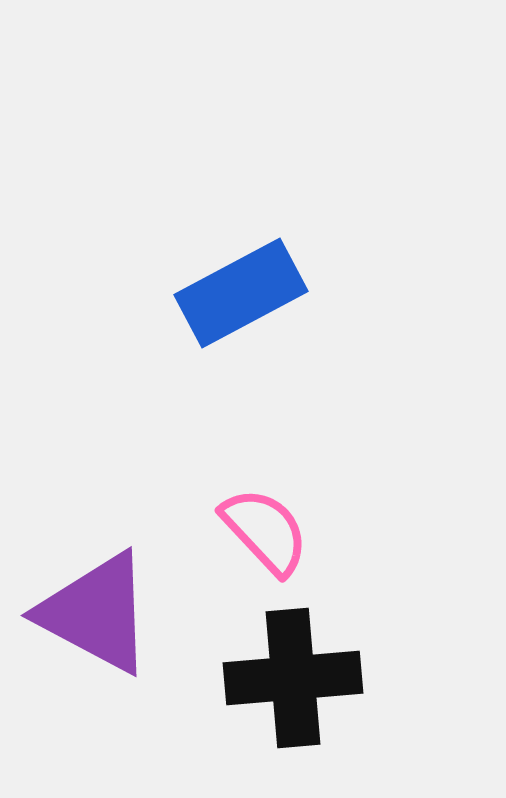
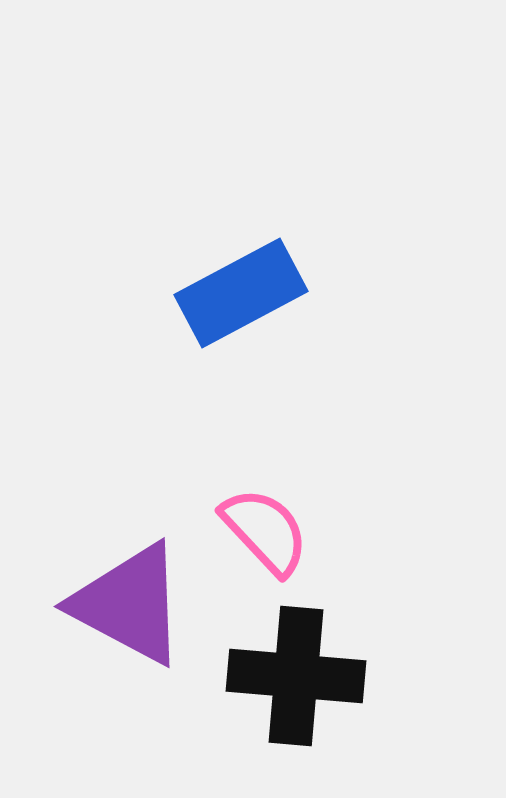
purple triangle: moved 33 px right, 9 px up
black cross: moved 3 px right, 2 px up; rotated 10 degrees clockwise
